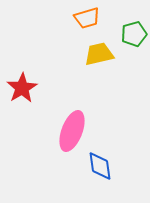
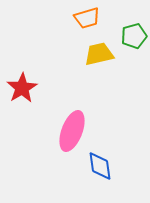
green pentagon: moved 2 px down
